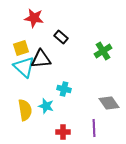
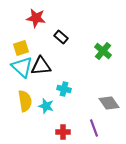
red star: moved 2 px right
green cross: rotated 18 degrees counterclockwise
black triangle: moved 7 px down
cyan triangle: moved 2 px left
yellow semicircle: moved 9 px up
purple line: rotated 18 degrees counterclockwise
